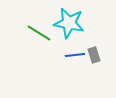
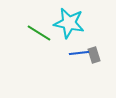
blue line: moved 4 px right, 2 px up
